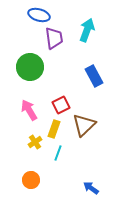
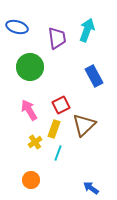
blue ellipse: moved 22 px left, 12 px down
purple trapezoid: moved 3 px right
